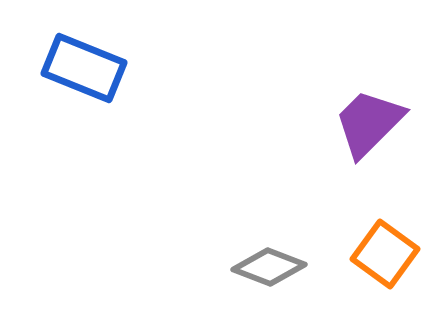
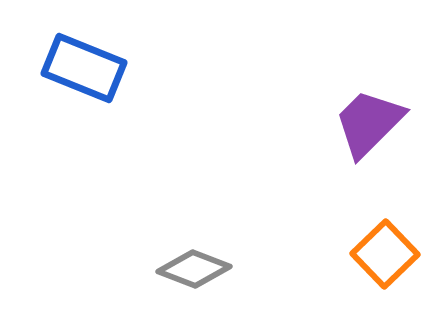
orange square: rotated 10 degrees clockwise
gray diamond: moved 75 px left, 2 px down
